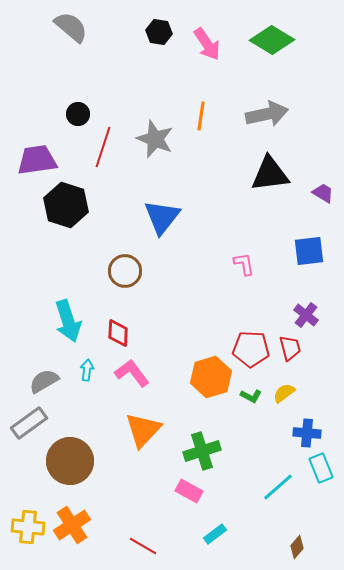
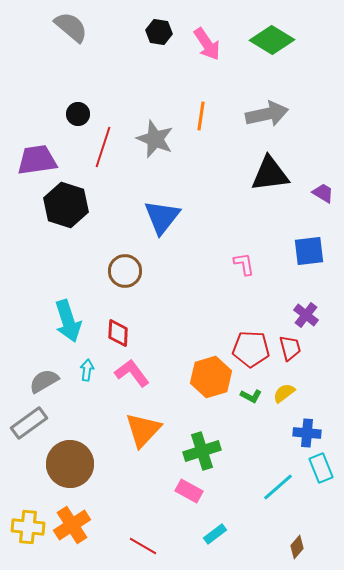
brown circle at (70, 461): moved 3 px down
